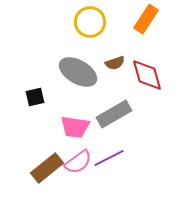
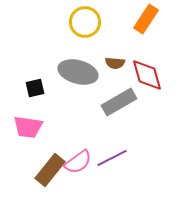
yellow circle: moved 5 px left
brown semicircle: rotated 24 degrees clockwise
gray ellipse: rotated 15 degrees counterclockwise
black square: moved 9 px up
gray rectangle: moved 5 px right, 12 px up
pink trapezoid: moved 47 px left
purple line: moved 3 px right
brown rectangle: moved 3 px right, 2 px down; rotated 12 degrees counterclockwise
